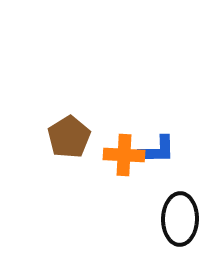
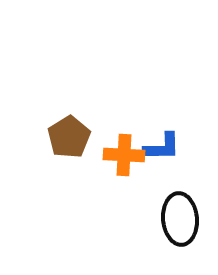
blue L-shape: moved 5 px right, 3 px up
black ellipse: rotated 6 degrees counterclockwise
